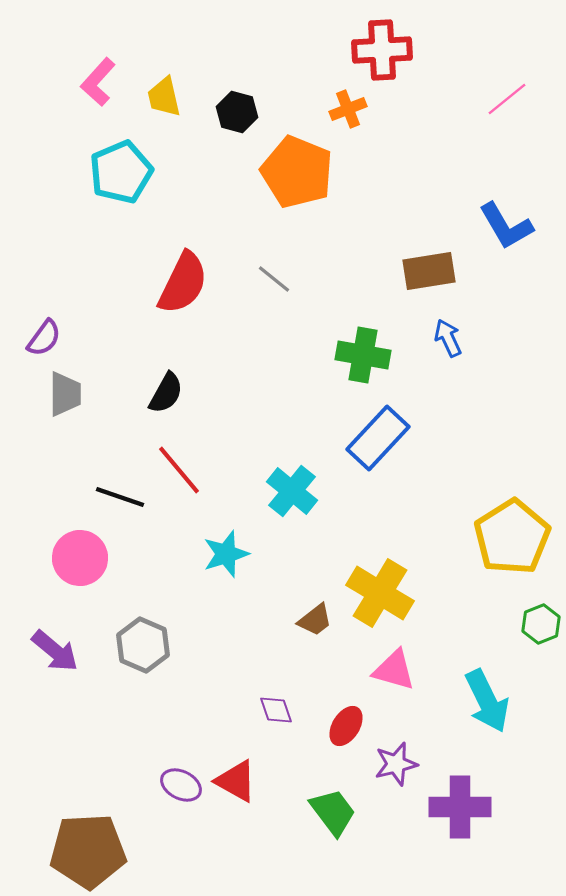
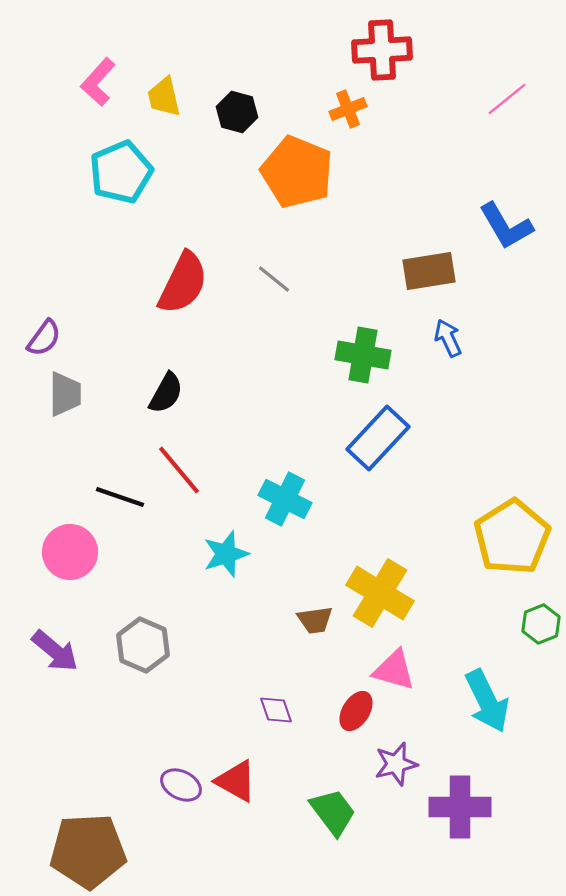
cyan cross: moved 7 px left, 8 px down; rotated 12 degrees counterclockwise
pink circle: moved 10 px left, 6 px up
brown trapezoid: rotated 30 degrees clockwise
red ellipse: moved 10 px right, 15 px up
